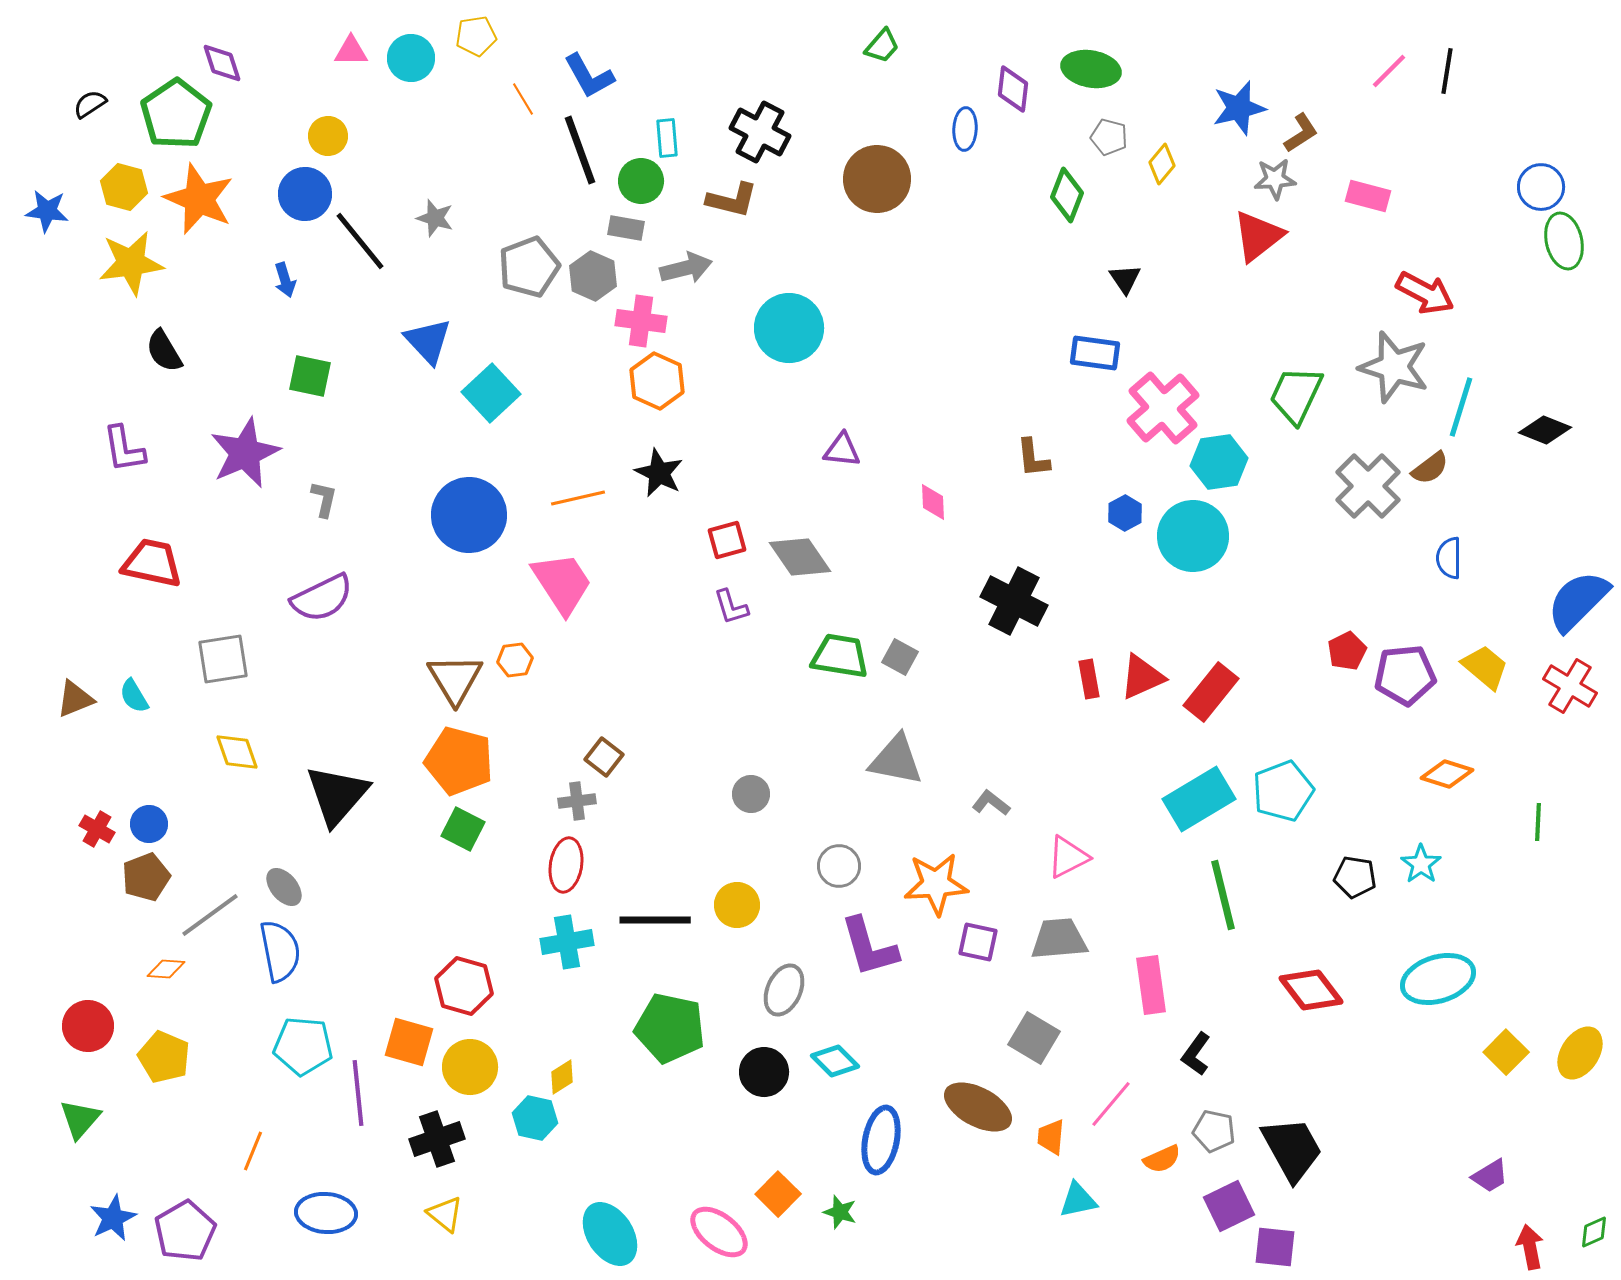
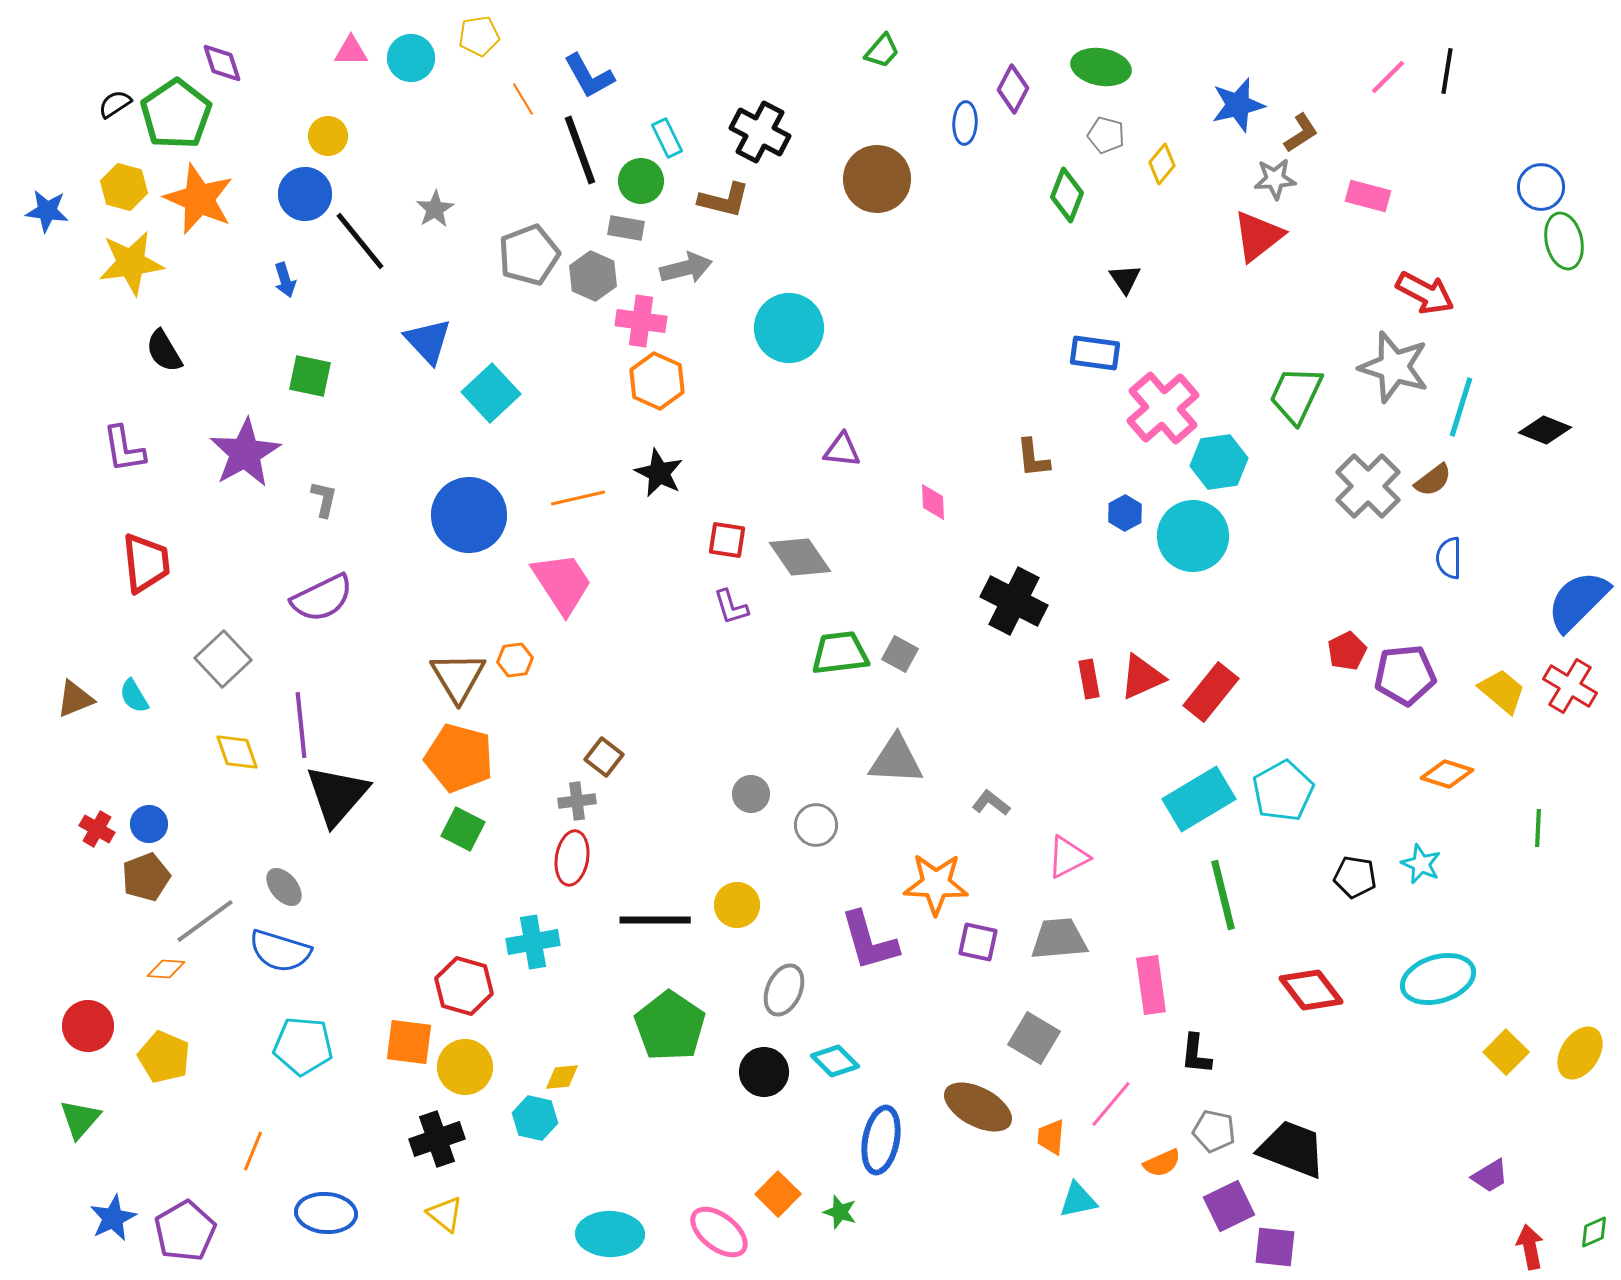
yellow pentagon at (476, 36): moved 3 px right
green trapezoid at (882, 46): moved 5 px down
green ellipse at (1091, 69): moved 10 px right, 2 px up
pink line at (1389, 71): moved 1 px left, 6 px down
purple diamond at (1013, 89): rotated 21 degrees clockwise
black semicircle at (90, 104): moved 25 px right
blue star at (1239, 108): moved 1 px left, 3 px up
blue ellipse at (965, 129): moved 6 px up
gray pentagon at (1109, 137): moved 3 px left, 2 px up
cyan rectangle at (667, 138): rotated 21 degrees counterclockwise
brown L-shape at (732, 200): moved 8 px left
gray star at (435, 218): moved 9 px up; rotated 24 degrees clockwise
gray pentagon at (529, 267): moved 12 px up
purple star at (245, 453): rotated 6 degrees counterclockwise
brown semicircle at (1430, 468): moved 3 px right, 12 px down
red square at (727, 540): rotated 24 degrees clockwise
red trapezoid at (152, 563): moved 6 px left; rotated 72 degrees clockwise
green trapezoid at (840, 656): moved 3 px up; rotated 16 degrees counterclockwise
gray square at (900, 657): moved 3 px up
gray square at (223, 659): rotated 34 degrees counterclockwise
yellow trapezoid at (1485, 667): moved 17 px right, 24 px down
brown triangle at (455, 679): moved 3 px right, 2 px up
gray triangle at (896, 760): rotated 8 degrees counterclockwise
orange pentagon at (459, 761): moved 3 px up
cyan pentagon at (1283, 791): rotated 8 degrees counterclockwise
green line at (1538, 822): moved 6 px down
cyan star at (1421, 864): rotated 12 degrees counterclockwise
red ellipse at (566, 865): moved 6 px right, 7 px up
gray circle at (839, 866): moved 23 px left, 41 px up
orange star at (936, 884): rotated 6 degrees clockwise
gray line at (210, 915): moved 5 px left, 6 px down
cyan cross at (567, 942): moved 34 px left
purple L-shape at (869, 947): moved 6 px up
blue semicircle at (280, 951): rotated 118 degrees clockwise
green pentagon at (670, 1028): moved 2 px up; rotated 22 degrees clockwise
orange square at (409, 1042): rotated 9 degrees counterclockwise
black L-shape at (1196, 1054): rotated 30 degrees counterclockwise
yellow circle at (470, 1067): moved 5 px left
yellow diamond at (562, 1077): rotated 27 degrees clockwise
purple line at (358, 1093): moved 57 px left, 368 px up
black trapezoid at (1292, 1149): rotated 40 degrees counterclockwise
orange semicircle at (1162, 1159): moved 4 px down
cyan ellipse at (610, 1234): rotated 56 degrees counterclockwise
